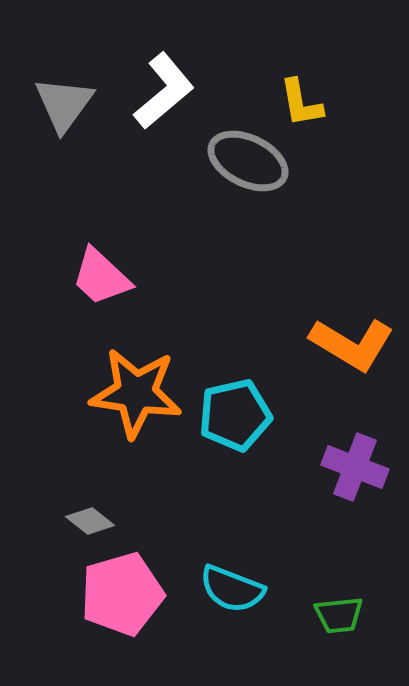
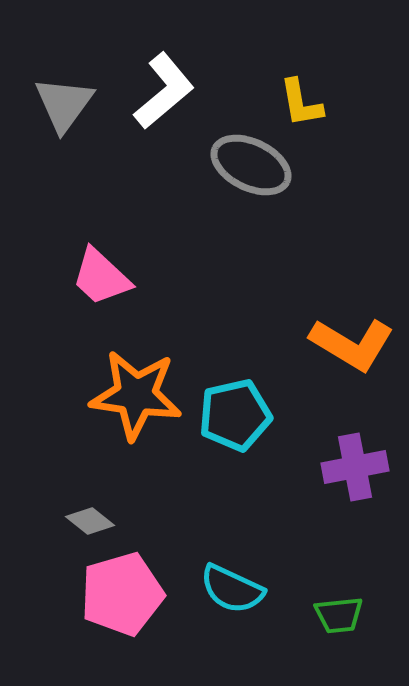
gray ellipse: moved 3 px right, 4 px down
orange star: moved 2 px down
purple cross: rotated 32 degrees counterclockwise
cyan semicircle: rotated 4 degrees clockwise
